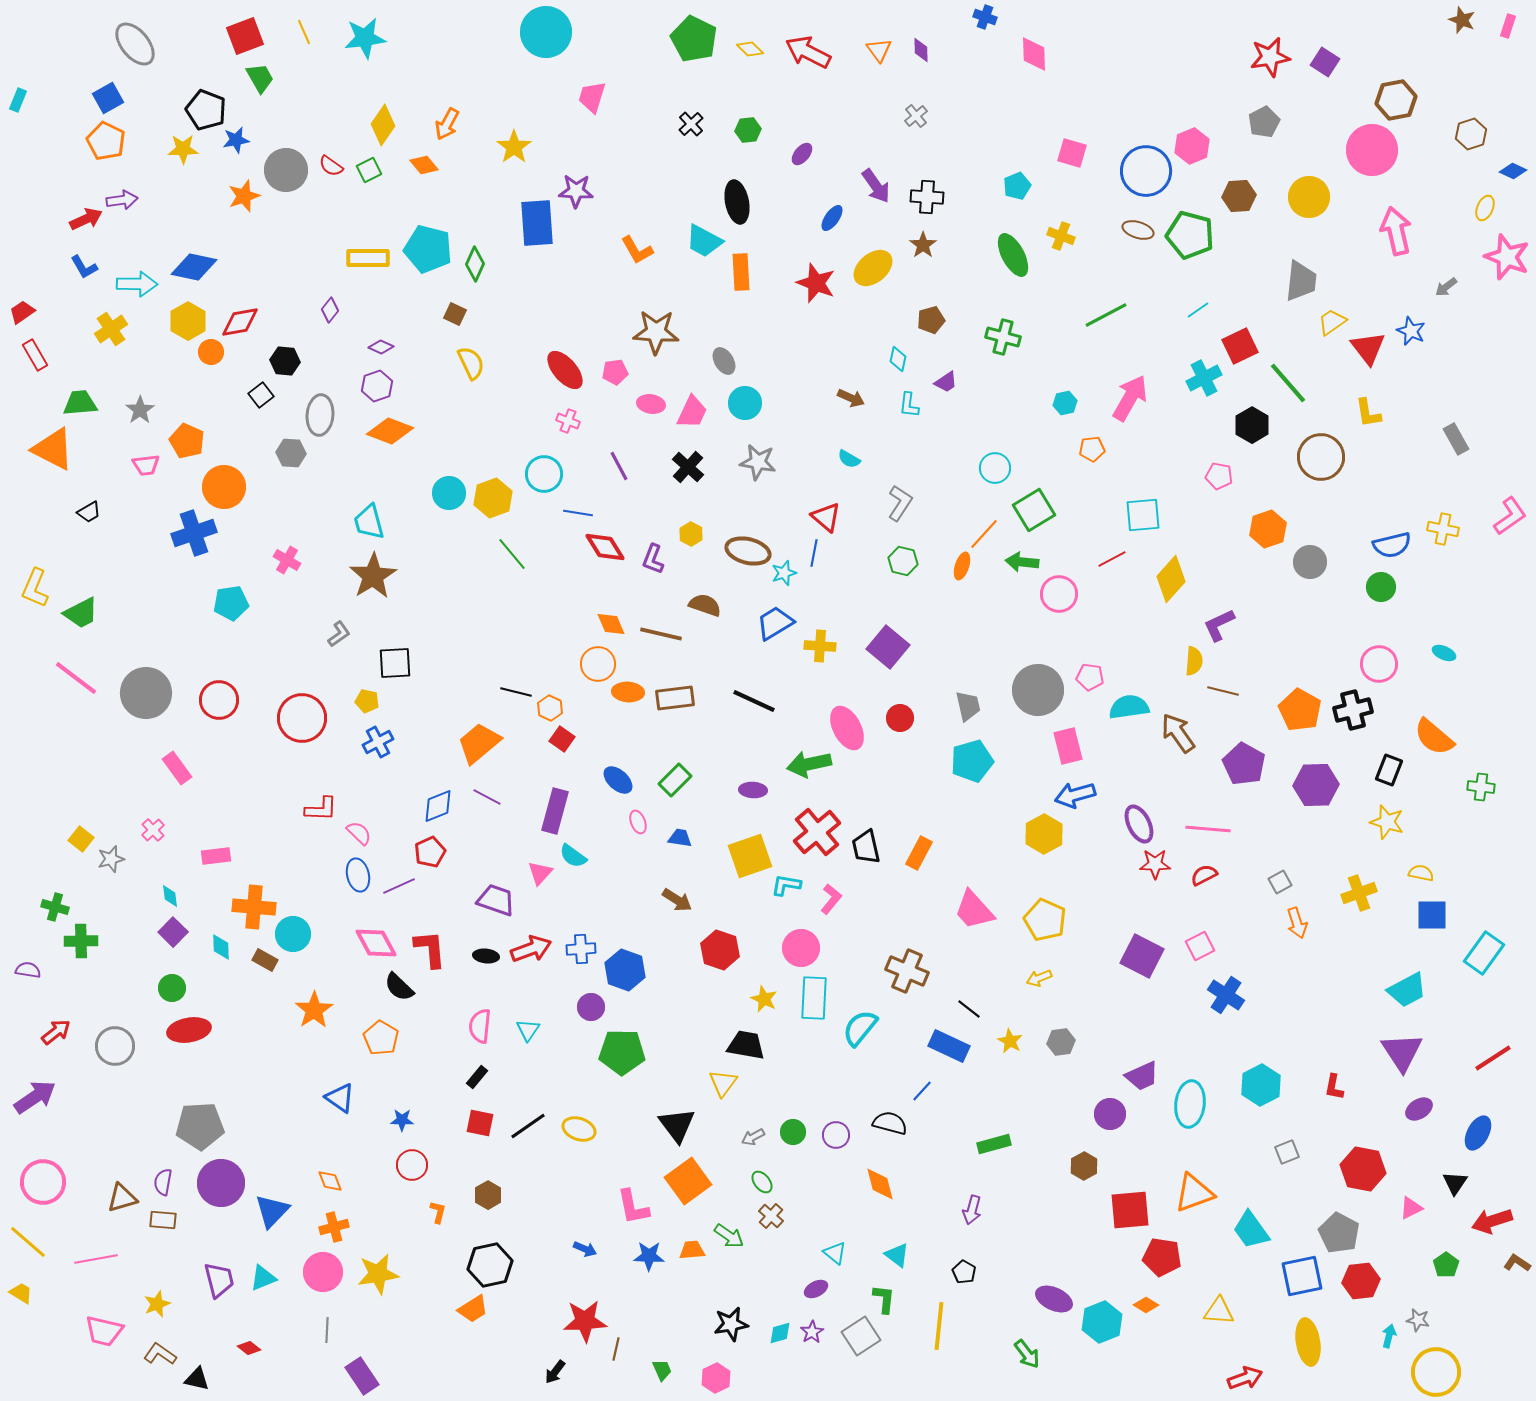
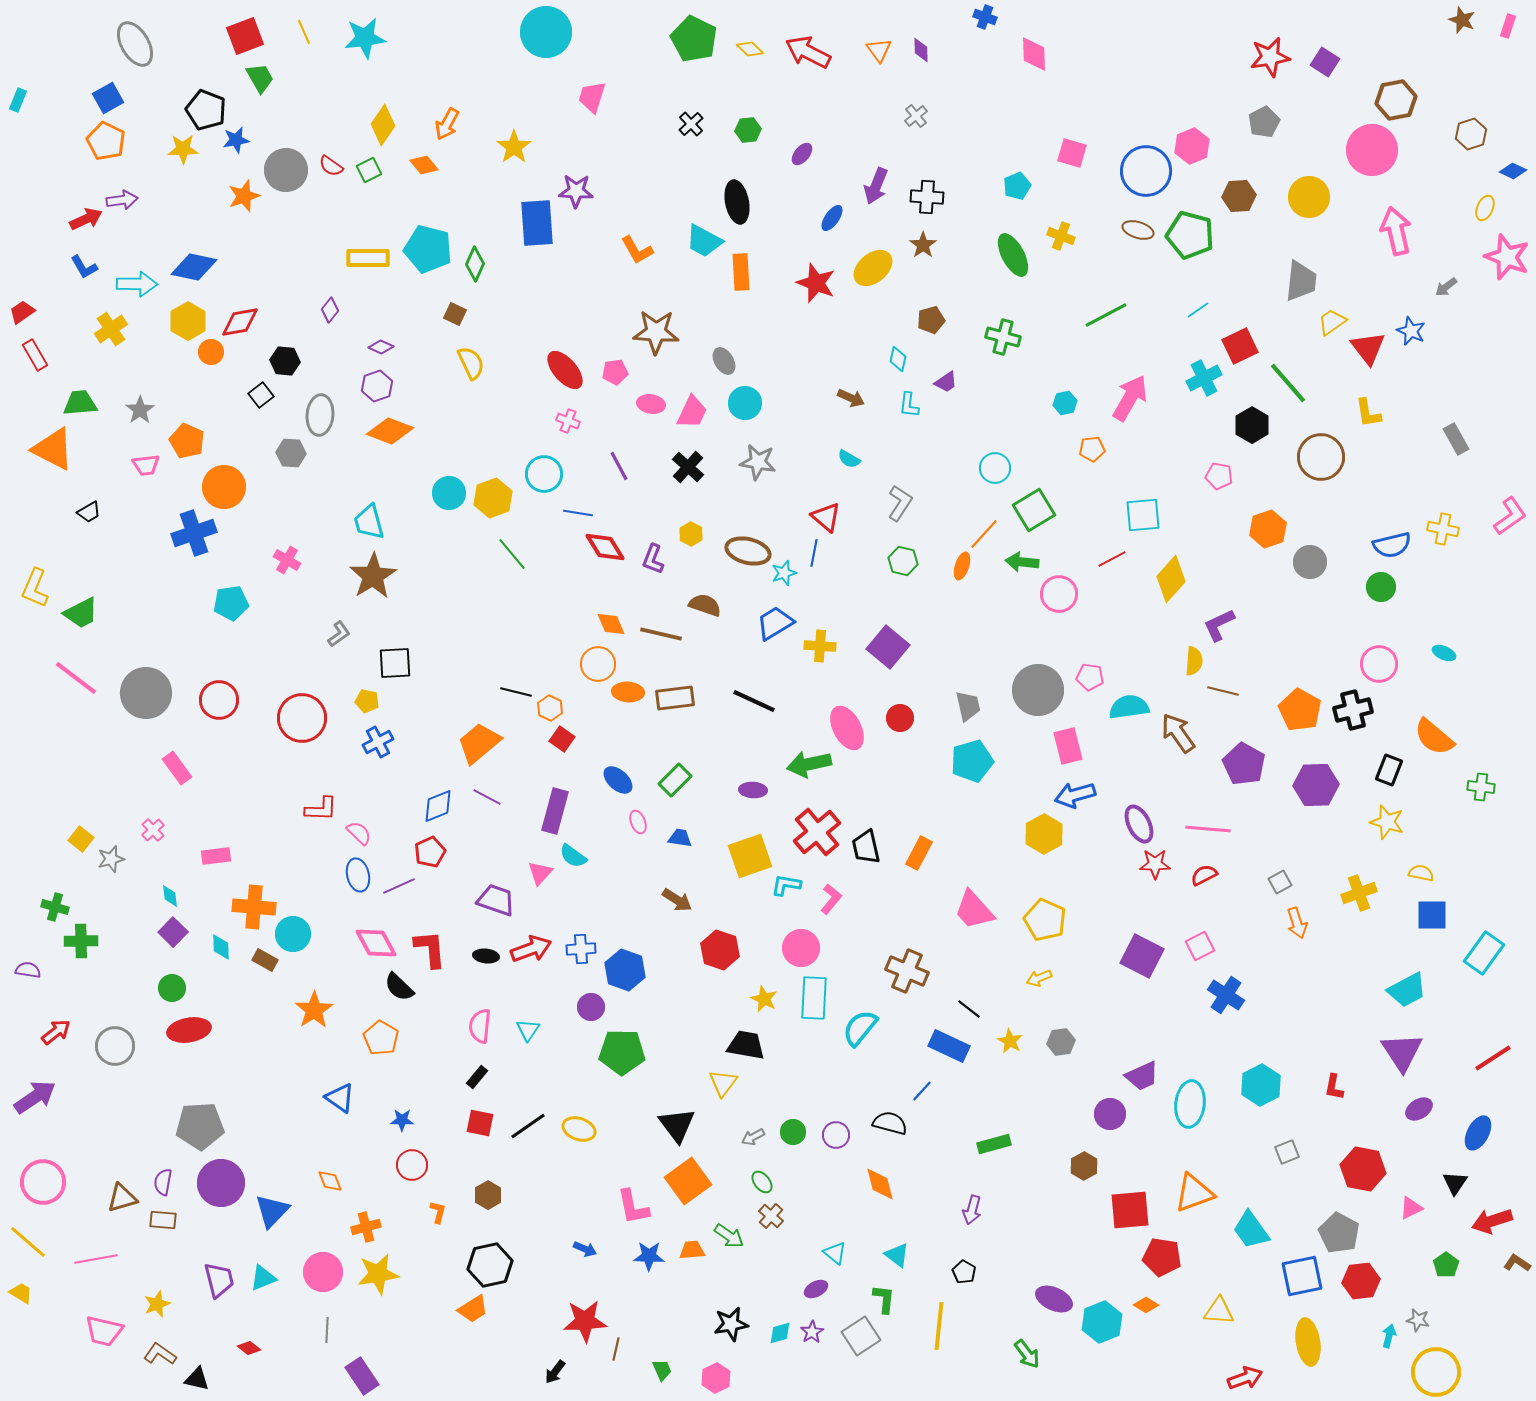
gray ellipse at (135, 44): rotated 9 degrees clockwise
purple arrow at (876, 186): rotated 57 degrees clockwise
orange cross at (334, 1227): moved 32 px right
